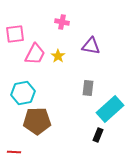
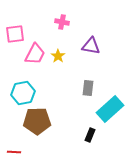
black rectangle: moved 8 px left
